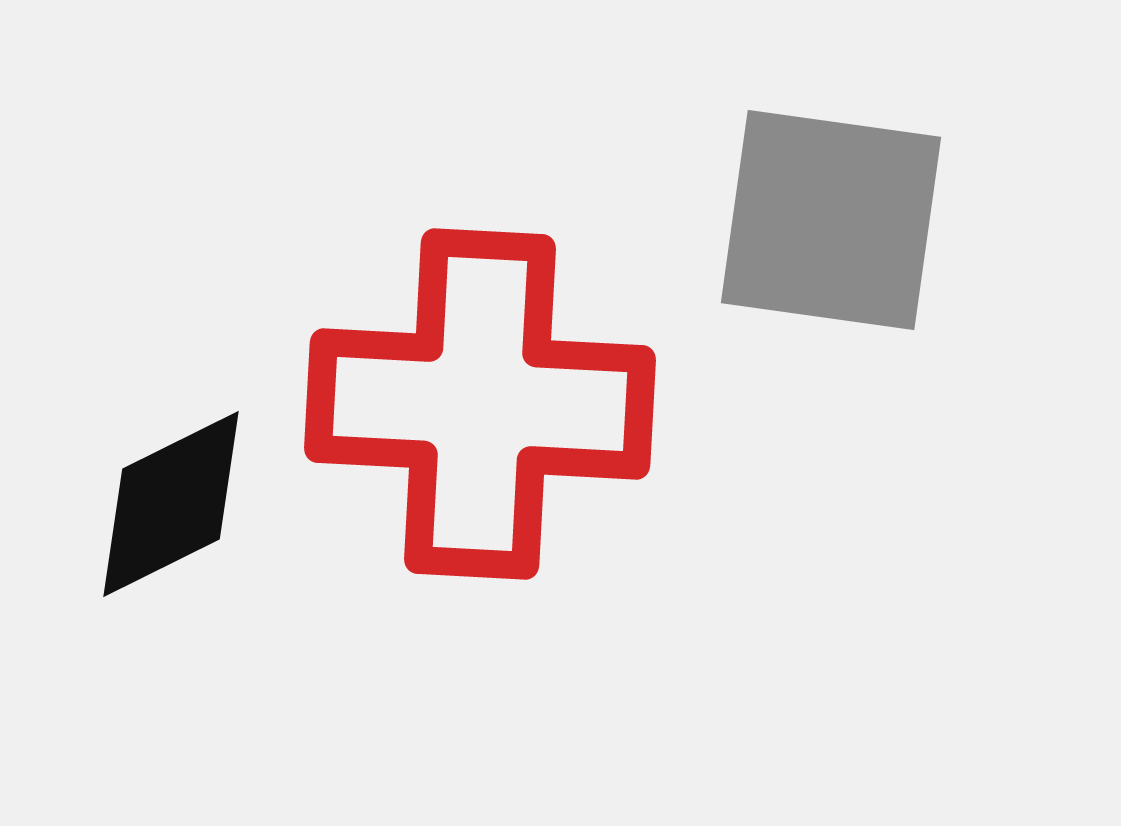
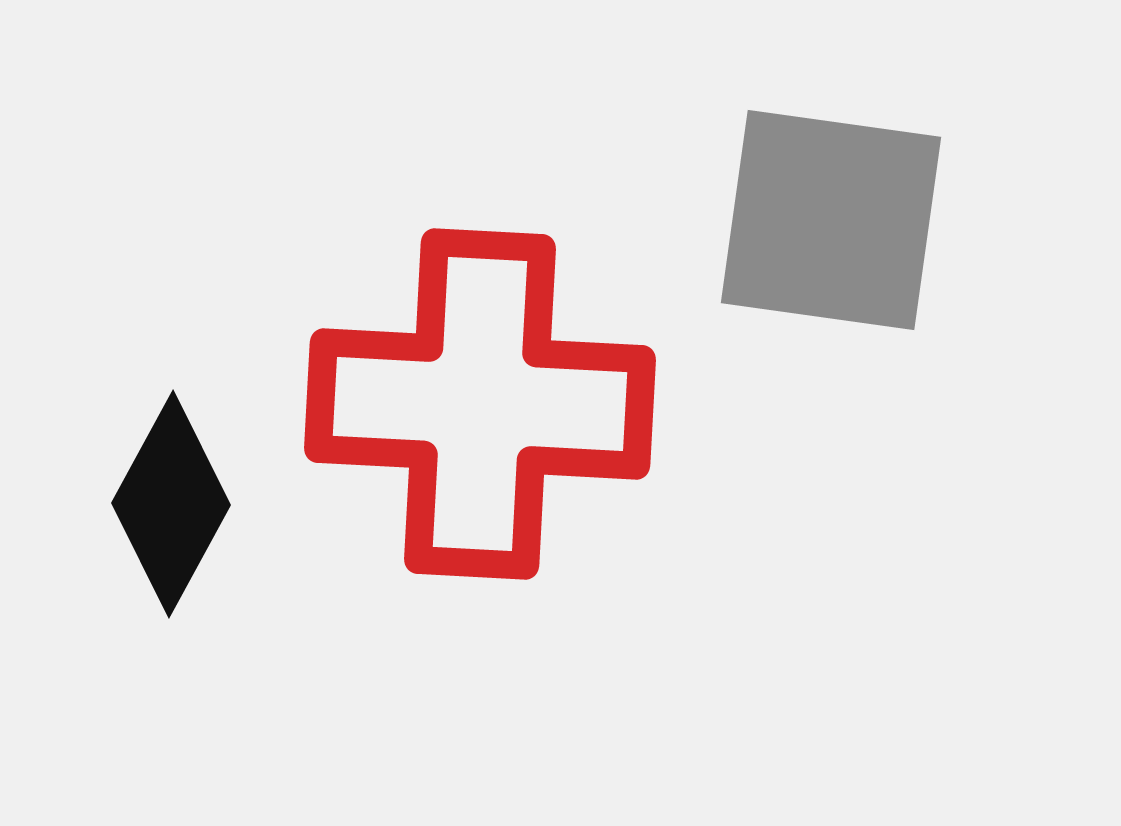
black diamond: rotated 35 degrees counterclockwise
